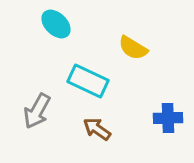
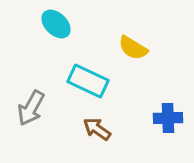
gray arrow: moved 6 px left, 3 px up
